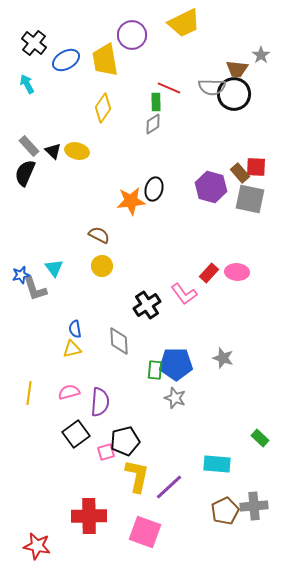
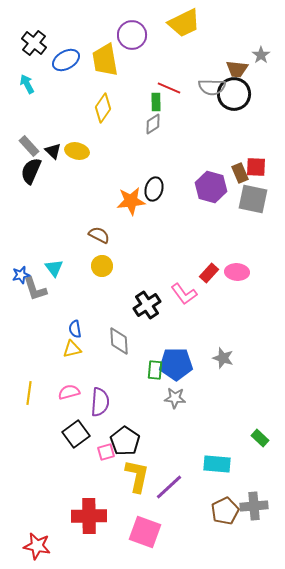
black semicircle at (25, 173): moved 6 px right, 2 px up
brown rectangle at (240, 173): rotated 18 degrees clockwise
gray square at (250, 199): moved 3 px right
gray star at (175, 398): rotated 15 degrees counterclockwise
black pentagon at (125, 441): rotated 24 degrees counterclockwise
